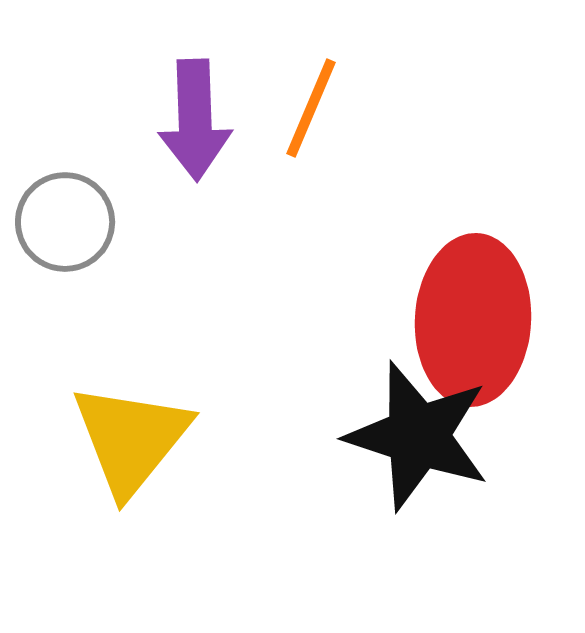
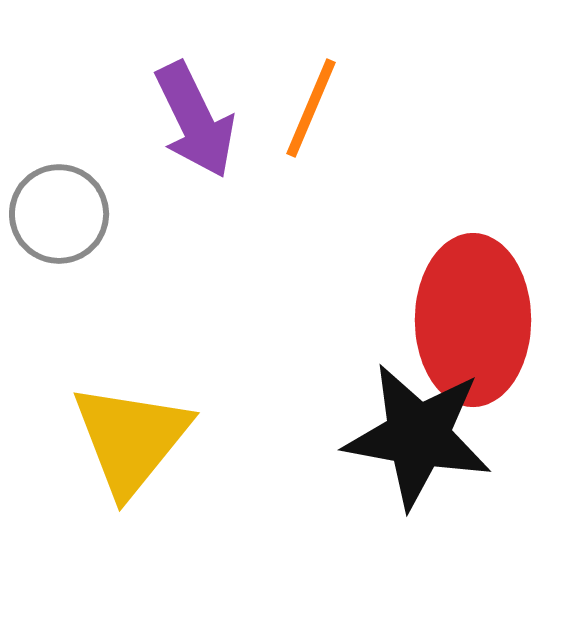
purple arrow: rotated 24 degrees counterclockwise
gray circle: moved 6 px left, 8 px up
red ellipse: rotated 3 degrees counterclockwise
black star: rotated 8 degrees counterclockwise
